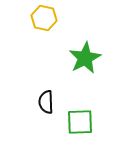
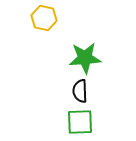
green star: rotated 24 degrees clockwise
black semicircle: moved 34 px right, 11 px up
